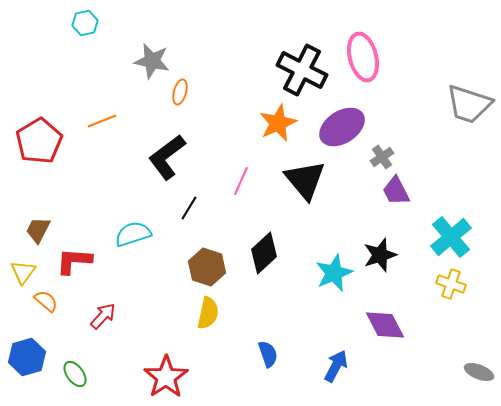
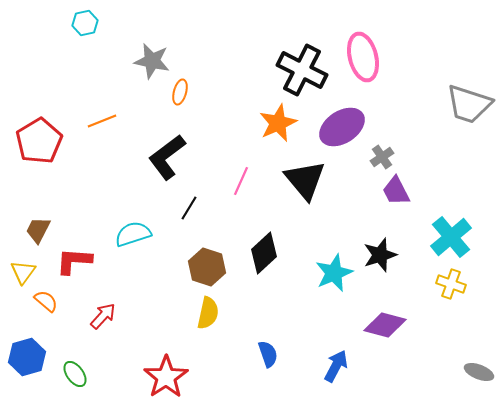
purple diamond: rotated 48 degrees counterclockwise
